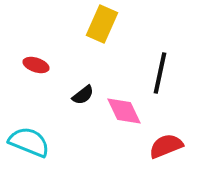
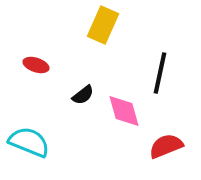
yellow rectangle: moved 1 px right, 1 px down
pink diamond: rotated 9 degrees clockwise
